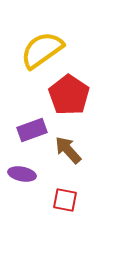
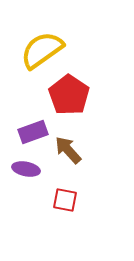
purple rectangle: moved 1 px right, 2 px down
purple ellipse: moved 4 px right, 5 px up
